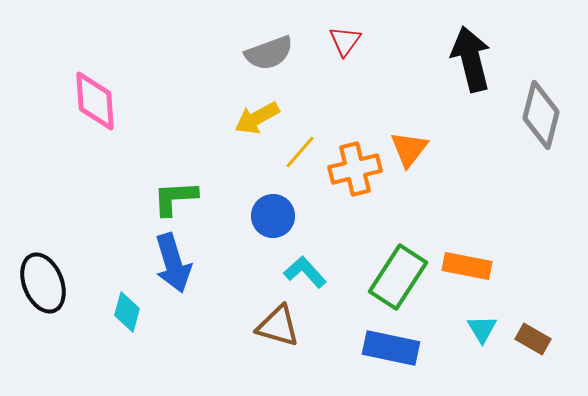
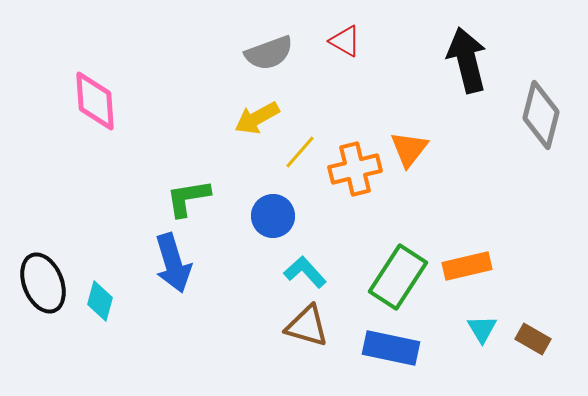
red triangle: rotated 36 degrees counterclockwise
black arrow: moved 4 px left, 1 px down
green L-shape: moved 13 px right; rotated 6 degrees counterclockwise
orange rectangle: rotated 24 degrees counterclockwise
cyan diamond: moved 27 px left, 11 px up
brown triangle: moved 29 px right
